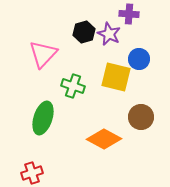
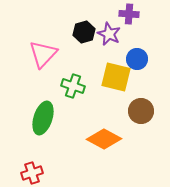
blue circle: moved 2 px left
brown circle: moved 6 px up
